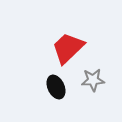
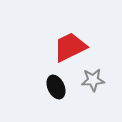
red trapezoid: moved 2 px right, 1 px up; rotated 18 degrees clockwise
